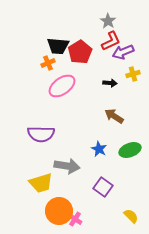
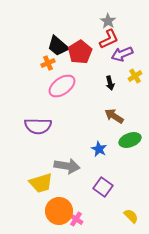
red L-shape: moved 2 px left, 2 px up
black trapezoid: rotated 35 degrees clockwise
purple arrow: moved 1 px left, 2 px down
yellow cross: moved 2 px right, 2 px down; rotated 16 degrees counterclockwise
black arrow: rotated 72 degrees clockwise
purple semicircle: moved 3 px left, 8 px up
green ellipse: moved 10 px up
pink cross: moved 1 px right
